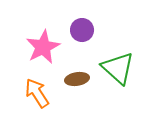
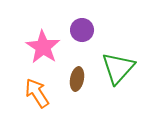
pink star: rotated 12 degrees counterclockwise
green triangle: rotated 30 degrees clockwise
brown ellipse: rotated 70 degrees counterclockwise
